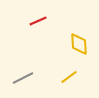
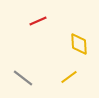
gray line: rotated 65 degrees clockwise
